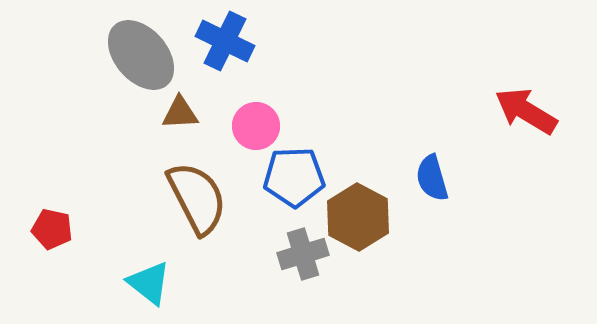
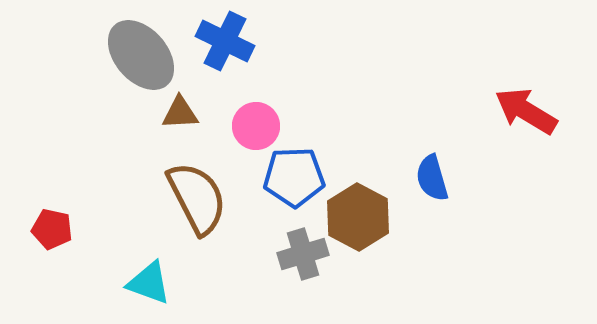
cyan triangle: rotated 18 degrees counterclockwise
